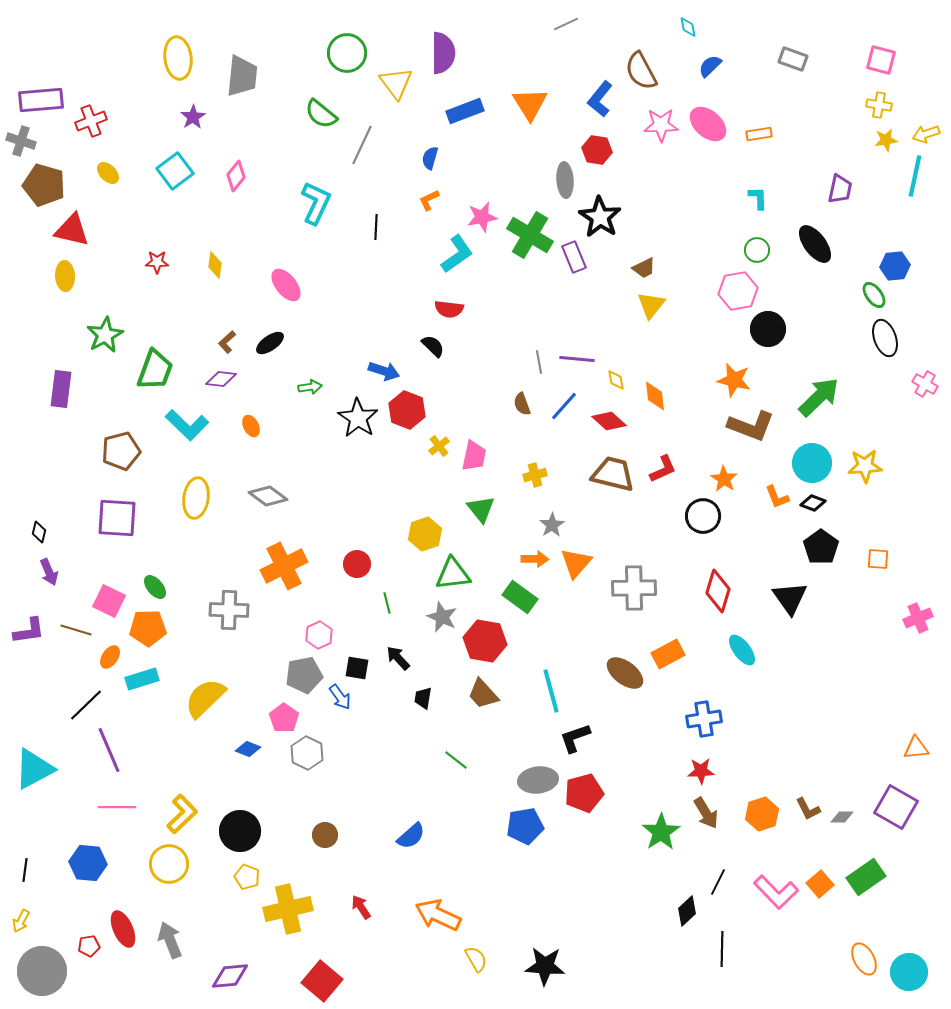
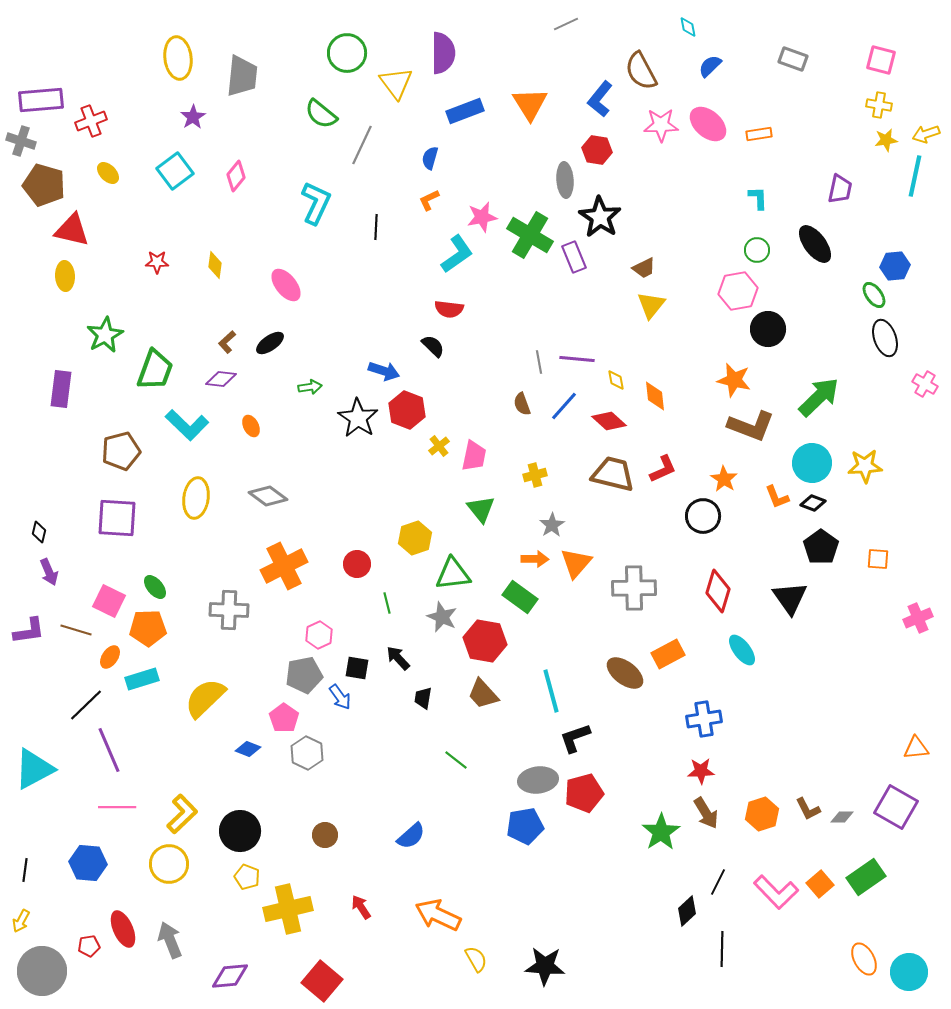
yellow hexagon at (425, 534): moved 10 px left, 4 px down
